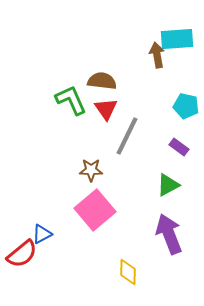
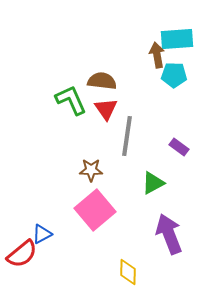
cyan pentagon: moved 12 px left, 31 px up; rotated 10 degrees counterclockwise
gray line: rotated 18 degrees counterclockwise
green triangle: moved 15 px left, 2 px up
